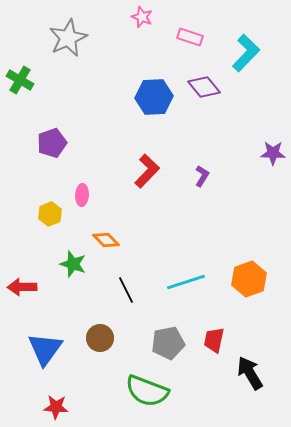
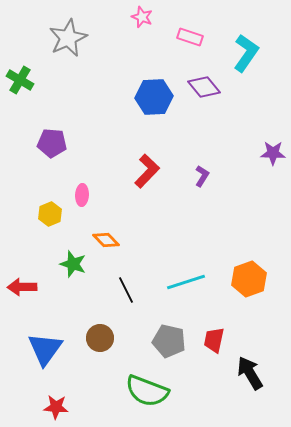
cyan L-shape: rotated 9 degrees counterclockwise
purple pentagon: rotated 24 degrees clockwise
gray pentagon: moved 1 px right, 2 px up; rotated 24 degrees clockwise
